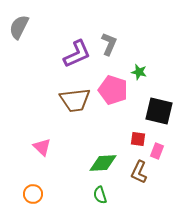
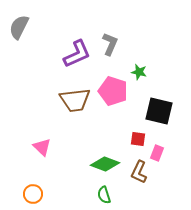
gray L-shape: moved 1 px right
pink pentagon: moved 1 px down
pink rectangle: moved 2 px down
green diamond: moved 2 px right, 1 px down; rotated 24 degrees clockwise
green semicircle: moved 4 px right
